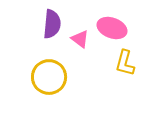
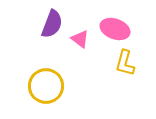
purple semicircle: rotated 16 degrees clockwise
pink ellipse: moved 3 px right, 1 px down
yellow circle: moved 3 px left, 9 px down
